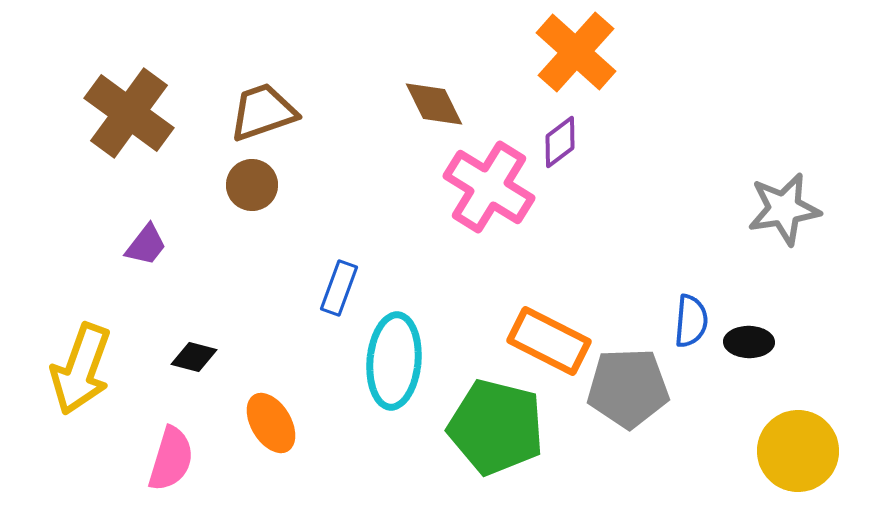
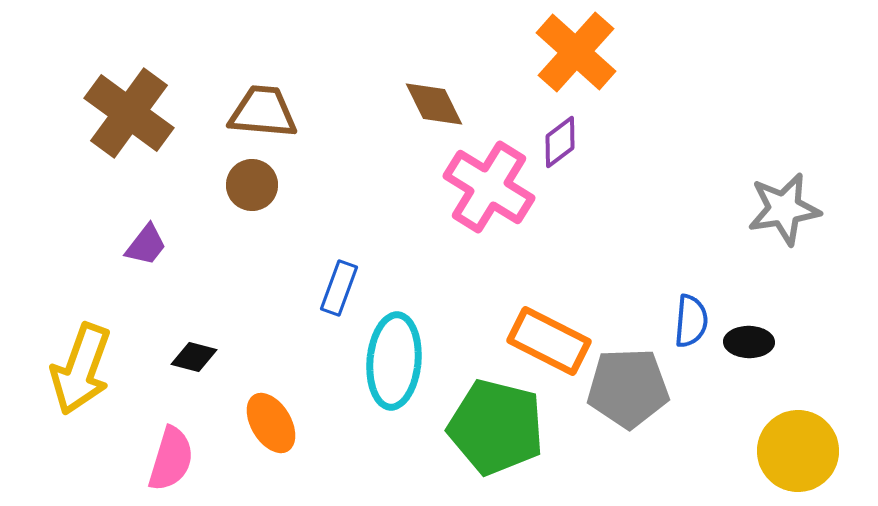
brown trapezoid: rotated 24 degrees clockwise
